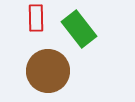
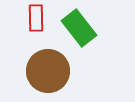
green rectangle: moved 1 px up
